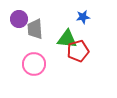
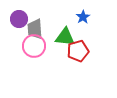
blue star: rotated 24 degrees counterclockwise
green triangle: moved 2 px left, 2 px up
pink circle: moved 18 px up
